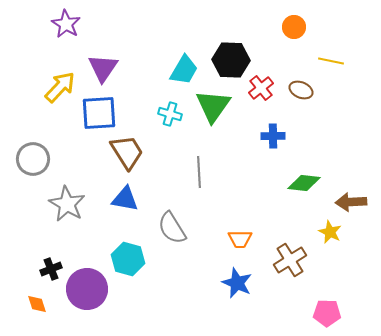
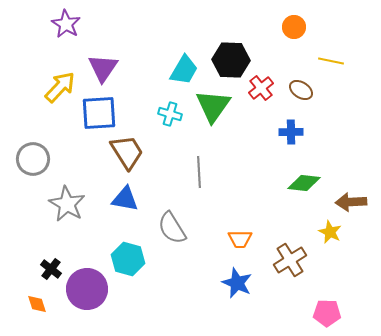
brown ellipse: rotated 10 degrees clockwise
blue cross: moved 18 px right, 4 px up
black cross: rotated 30 degrees counterclockwise
